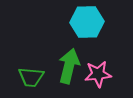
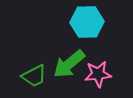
green arrow: moved 2 px up; rotated 144 degrees counterclockwise
green trapezoid: moved 3 px right, 1 px up; rotated 32 degrees counterclockwise
